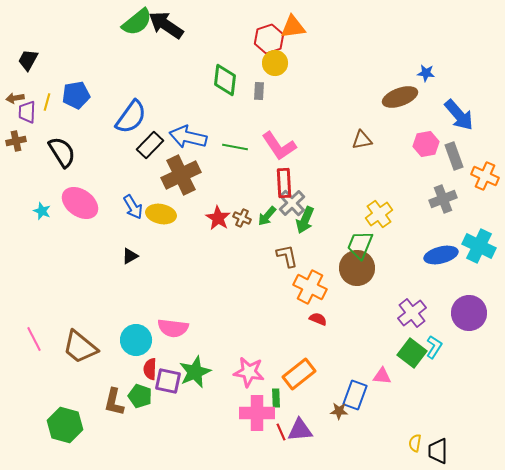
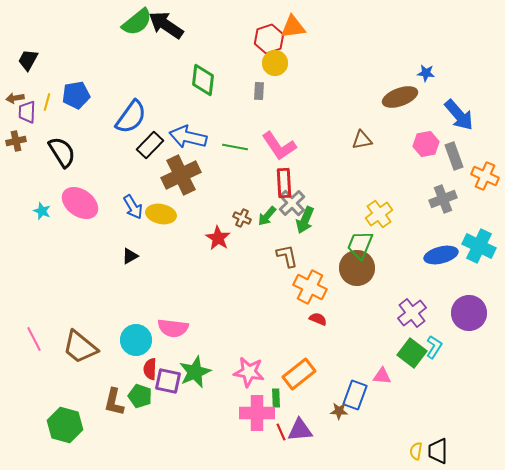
green diamond at (225, 80): moved 22 px left
red star at (218, 218): moved 20 px down
yellow semicircle at (415, 443): moved 1 px right, 8 px down
